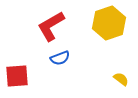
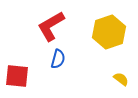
yellow hexagon: moved 9 px down
blue semicircle: moved 2 px left, 1 px down; rotated 54 degrees counterclockwise
red square: rotated 10 degrees clockwise
